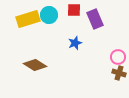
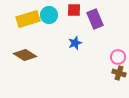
brown diamond: moved 10 px left, 10 px up
